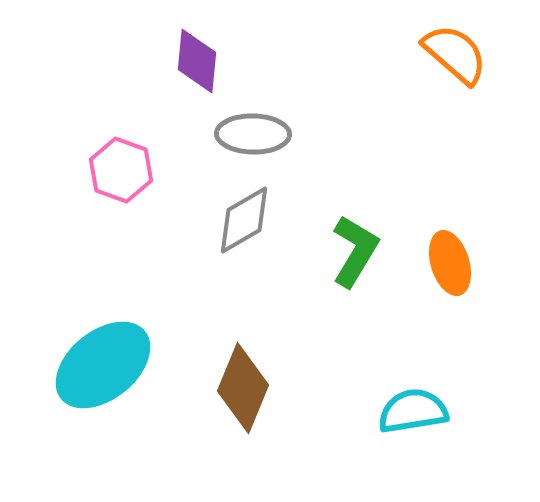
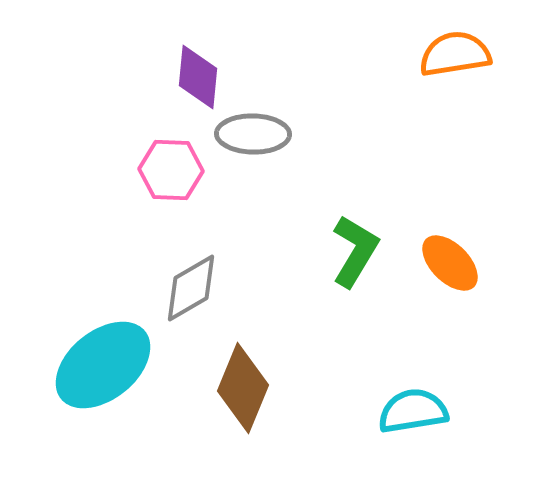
orange semicircle: rotated 50 degrees counterclockwise
purple diamond: moved 1 px right, 16 px down
pink hexagon: moved 50 px right; rotated 18 degrees counterclockwise
gray diamond: moved 53 px left, 68 px down
orange ellipse: rotated 28 degrees counterclockwise
